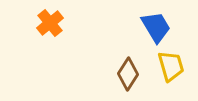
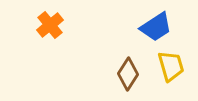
orange cross: moved 2 px down
blue trapezoid: rotated 88 degrees clockwise
